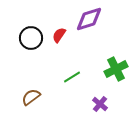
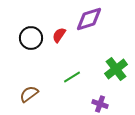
green cross: rotated 10 degrees counterclockwise
brown semicircle: moved 2 px left, 3 px up
purple cross: rotated 21 degrees counterclockwise
